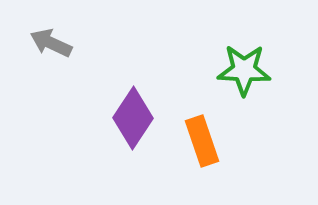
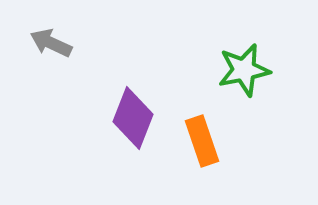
green star: rotated 14 degrees counterclockwise
purple diamond: rotated 12 degrees counterclockwise
